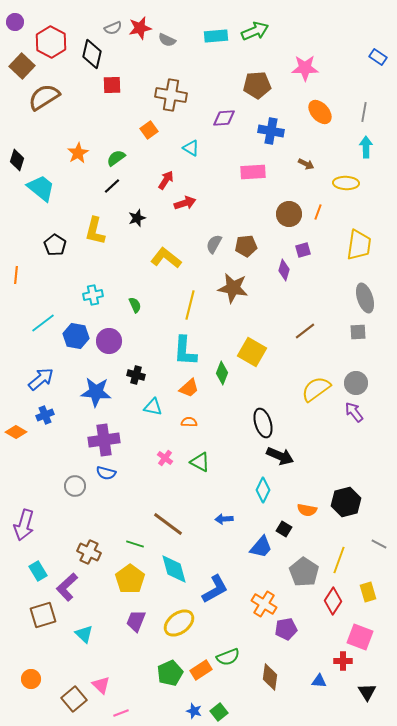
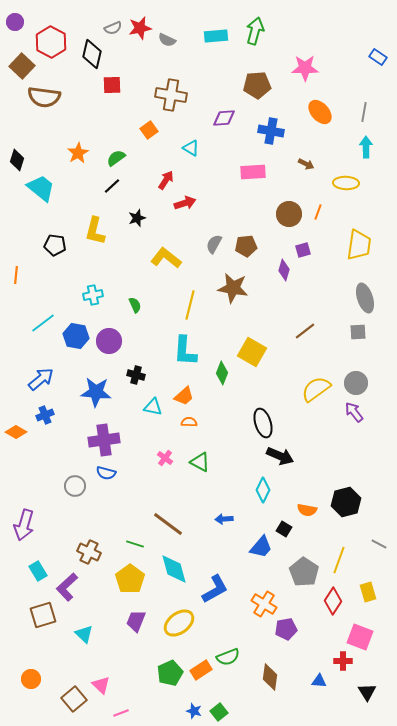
green arrow at (255, 31): rotated 52 degrees counterclockwise
brown semicircle at (44, 97): rotated 140 degrees counterclockwise
black pentagon at (55, 245): rotated 25 degrees counterclockwise
orange trapezoid at (189, 388): moved 5 px left, 8 px down
